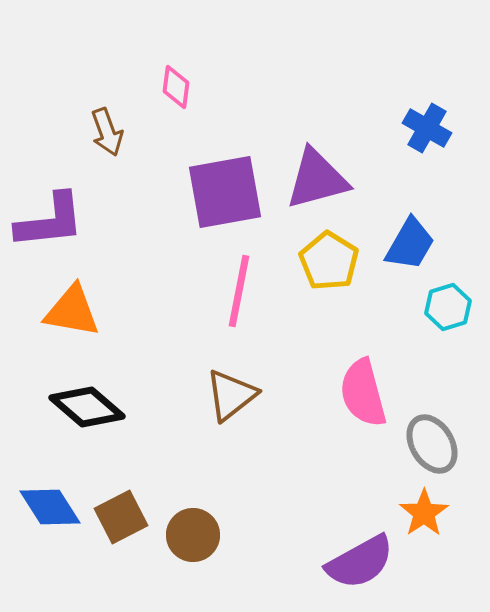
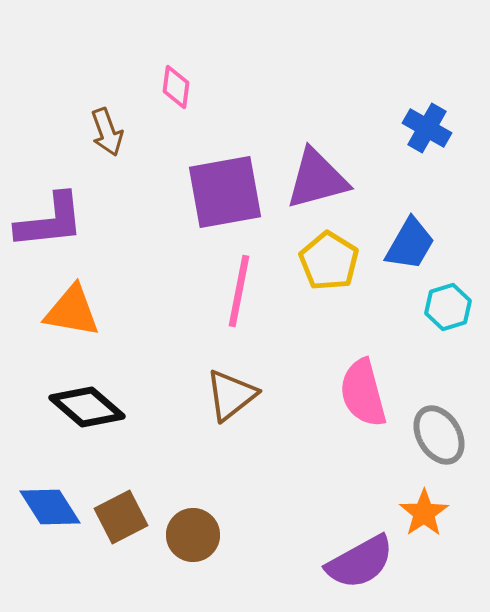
gray ellipse: moved 7 px right, 9 px up
